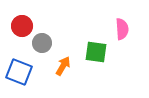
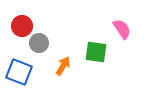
pink semicircle: rotated 30 degrees counterclockwise
gray circle: moved 3 px left
